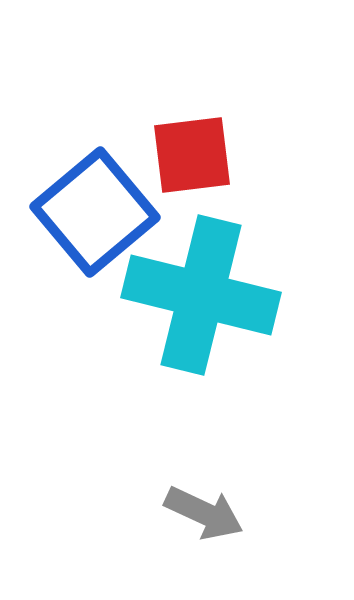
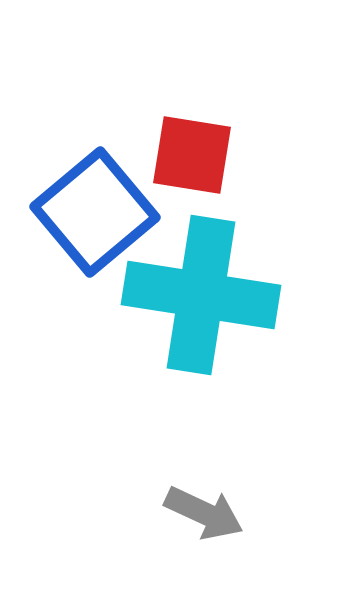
red square: rotated 16 degrees clockwise
cyan cross: rotated 5 degrees counterclockwise
